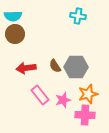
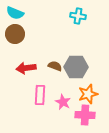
cyan semicircle: moved 2 px right, 3 px up; rotated 24 degrees clockwise
brown semicircle: rotated 144 degrees clockwise
pink rectangle: rotated 42 degrees clockwise
pink star: moved 2 px down; rotated 28 degrees counterclockwise
